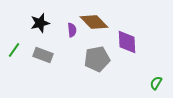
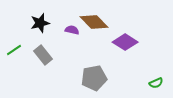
purple semicircle: rotated 72 degrees counterclockwise
purple diamond: moved 2 px left; rotated 55 degrees counterclockwise
green line: rotated 21 degrees clockwise
gray rectangle: rotated 30 degrees clockwise
gray pentagon: moved 3 px left, 19 px down
green semicircle: rotated 144 degrees counterclockwise
